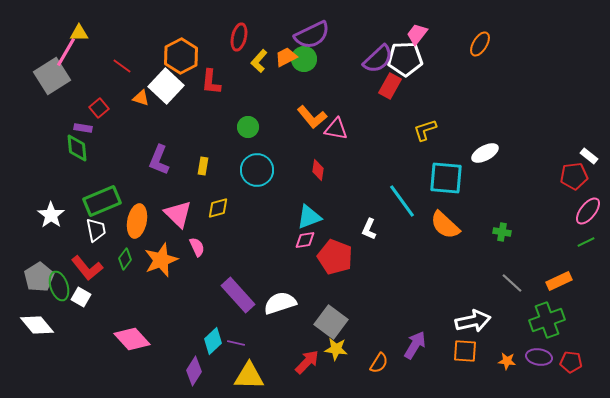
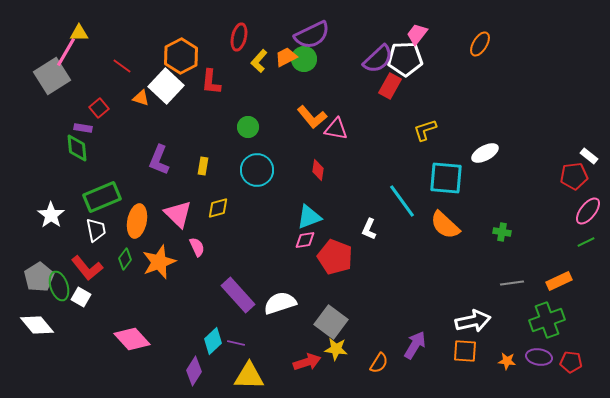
green rectangle at (102, 201): moved 4 px up
orange star at (161, 260): moved 2 px left, 2 px down
gray line at (512, 283): rotated 50 degrees counterclockwise
red arrow at (307, 362): rotated 28 degrees clockwise
